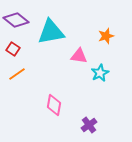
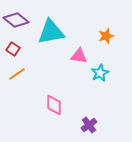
pink diamond: rotated 10 degrees counterclockwise
